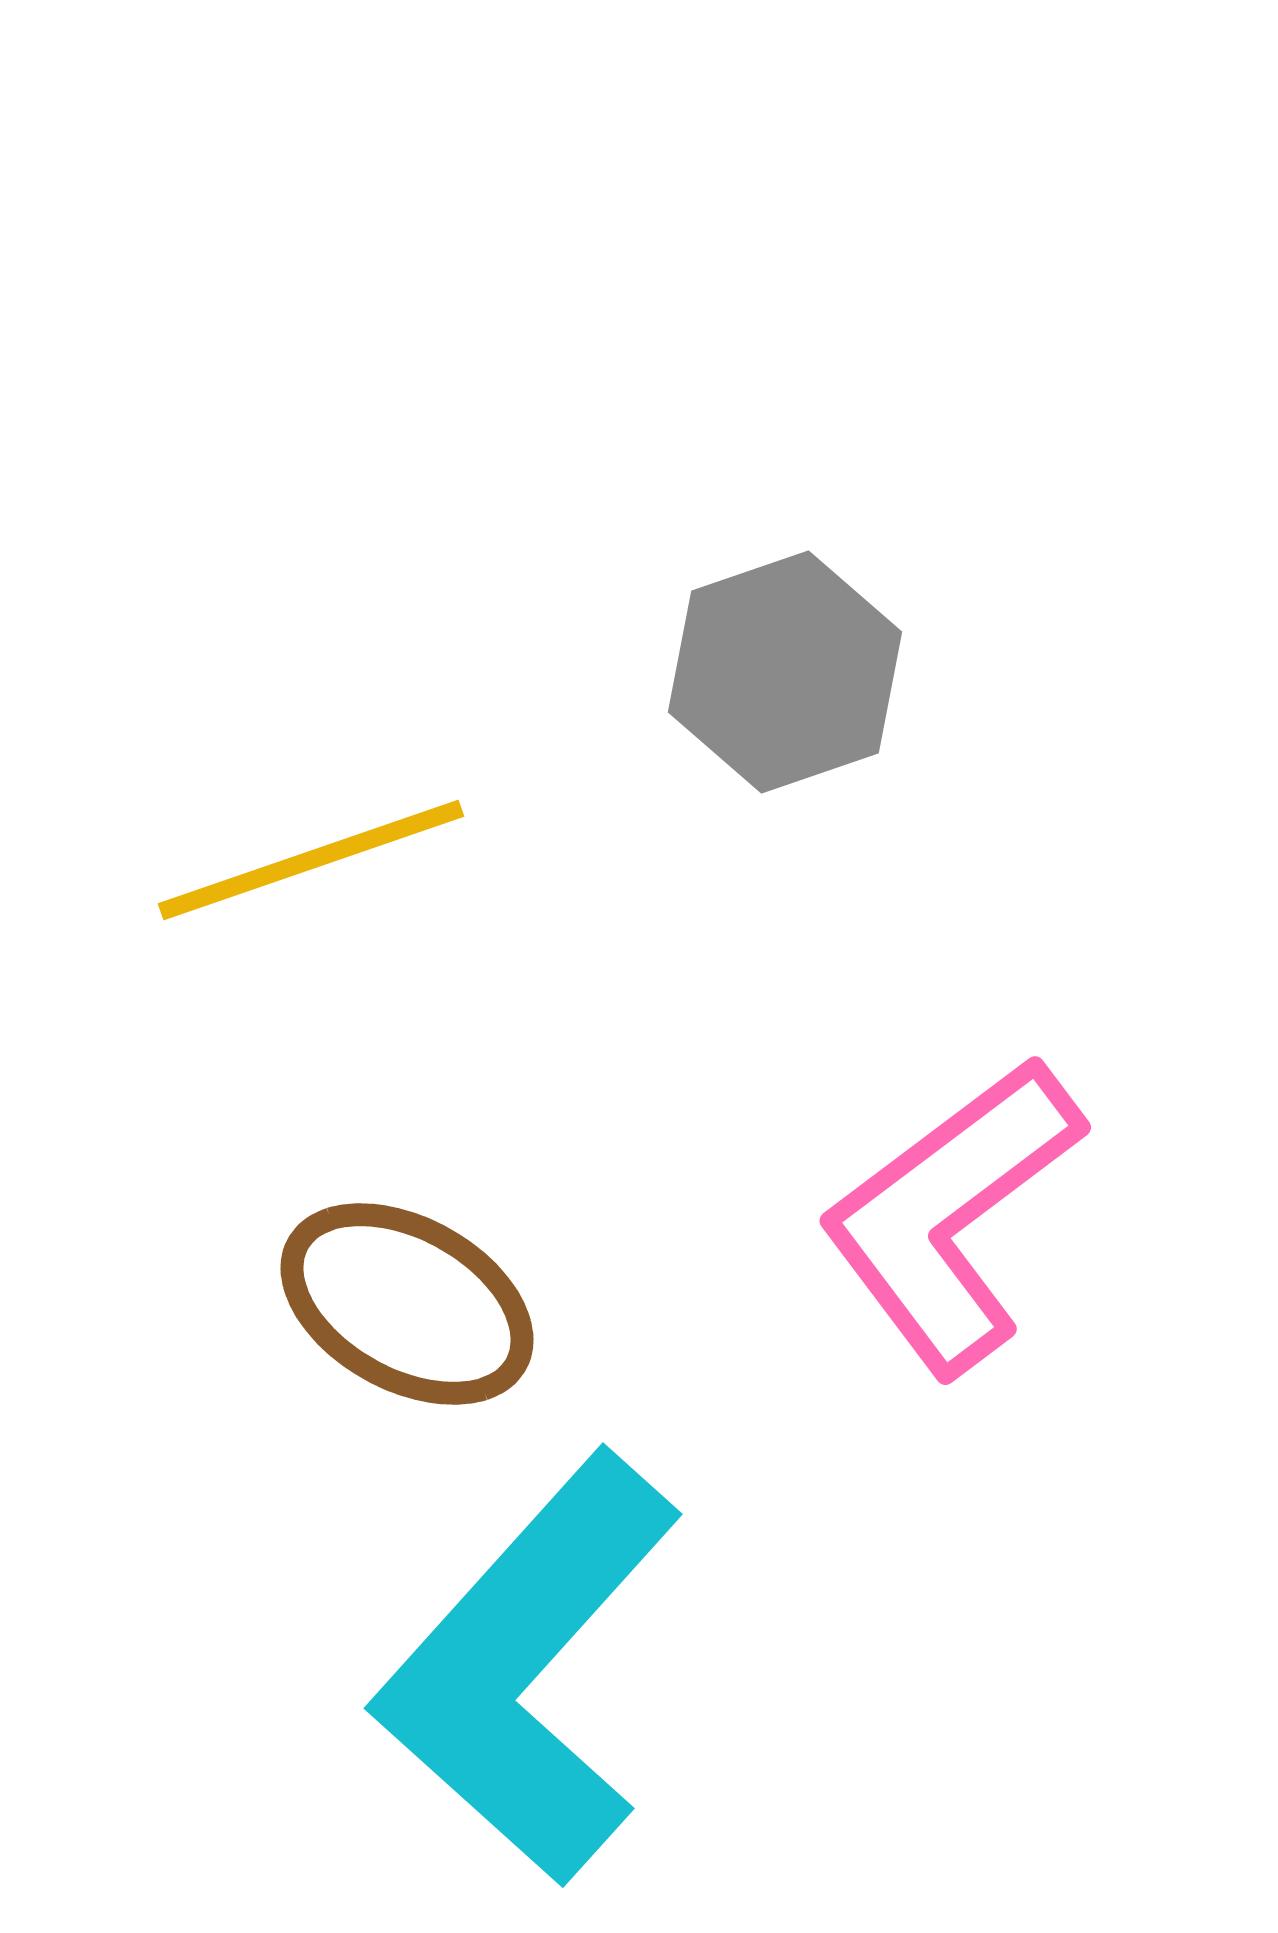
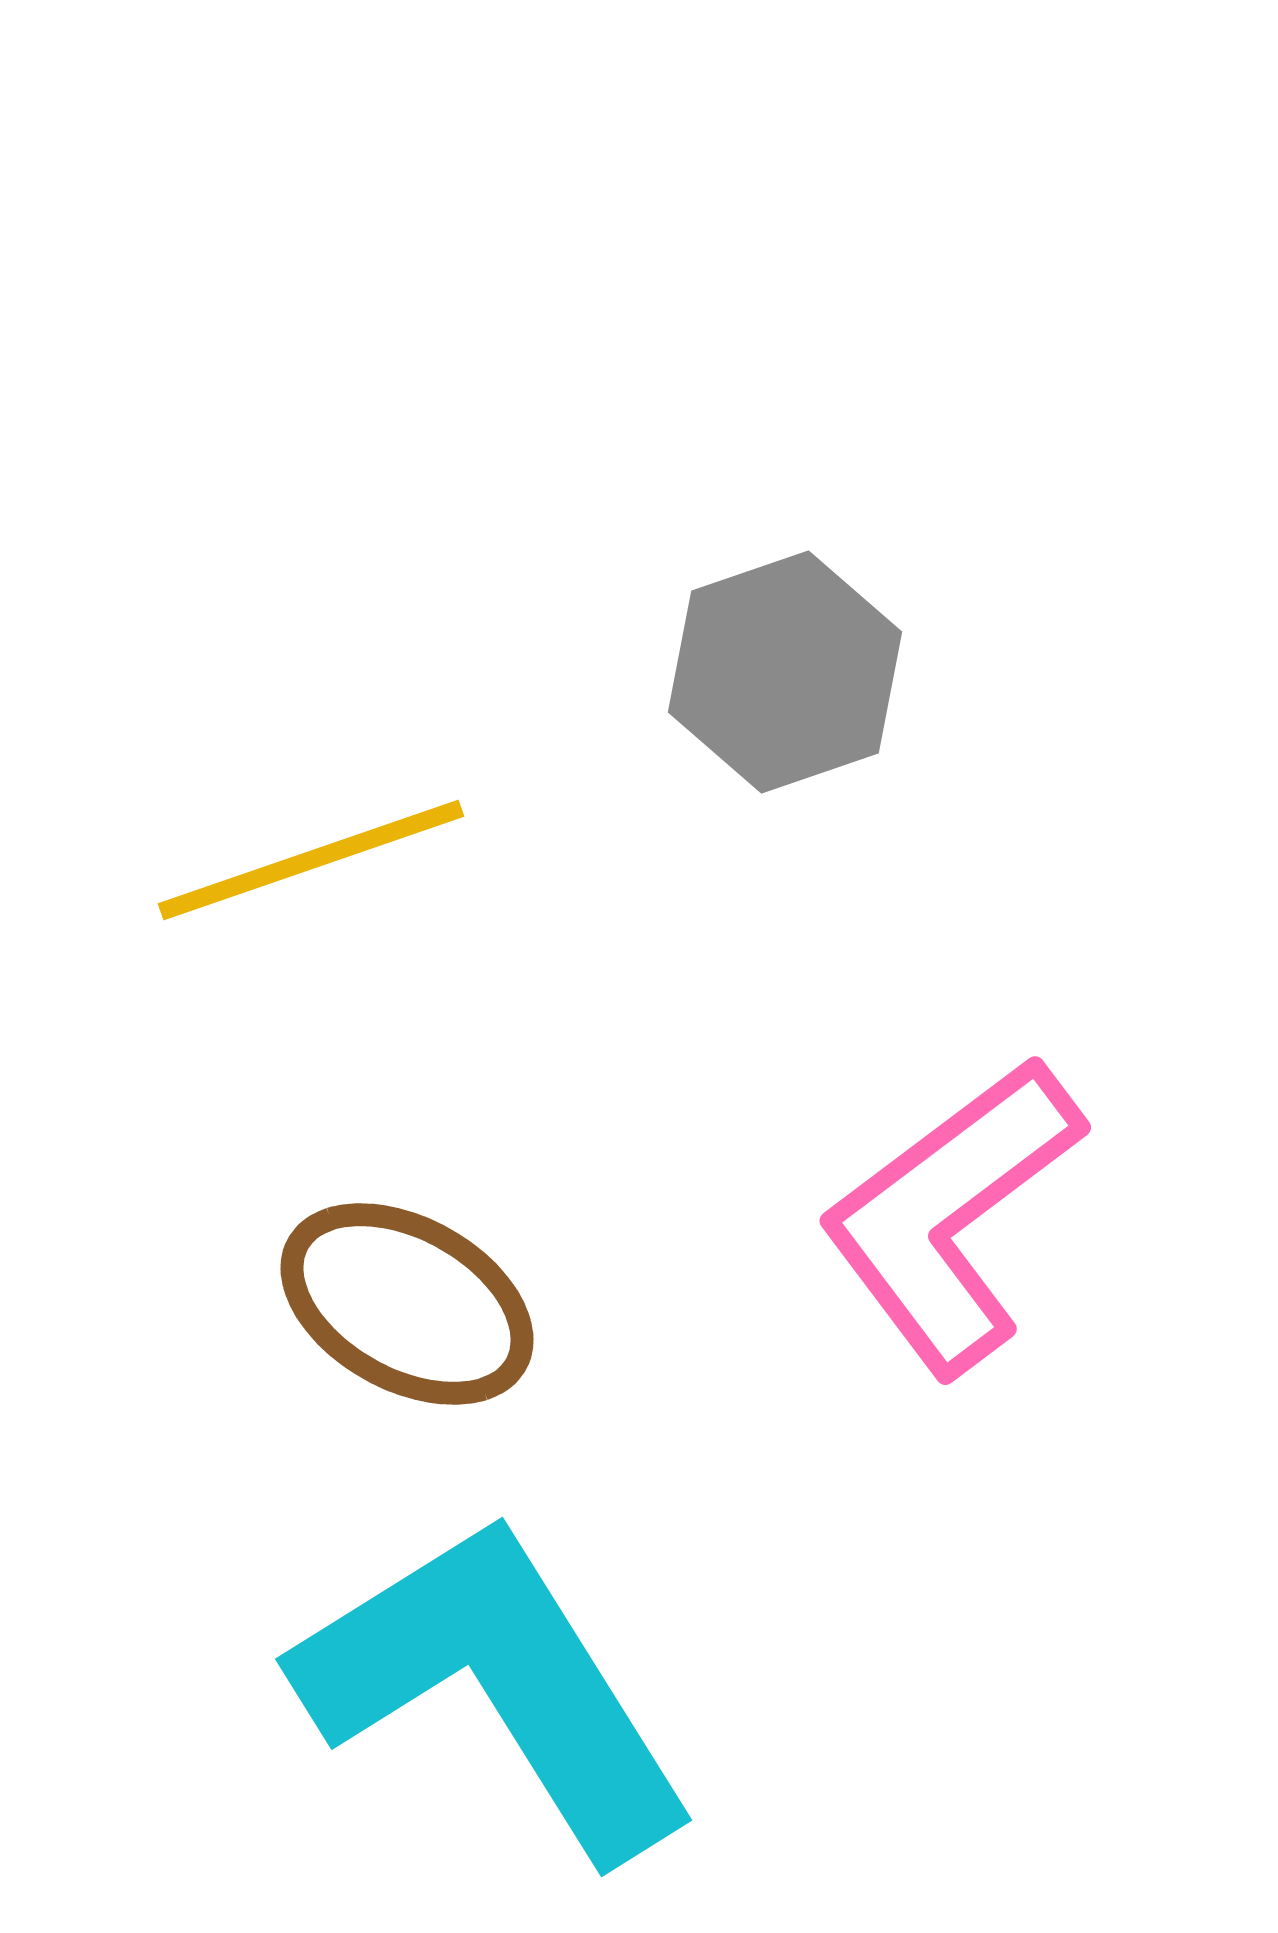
cyan L-shape: moved 32 px left, 18 px down; rotated 106 degrees clockwise
